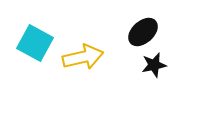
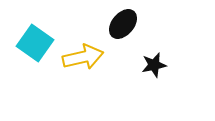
black ellipse: moved 20 px left, 8 px up; rotated 8 degrees counterclockwise
cyan square: rotated 6 degrees clockwise
